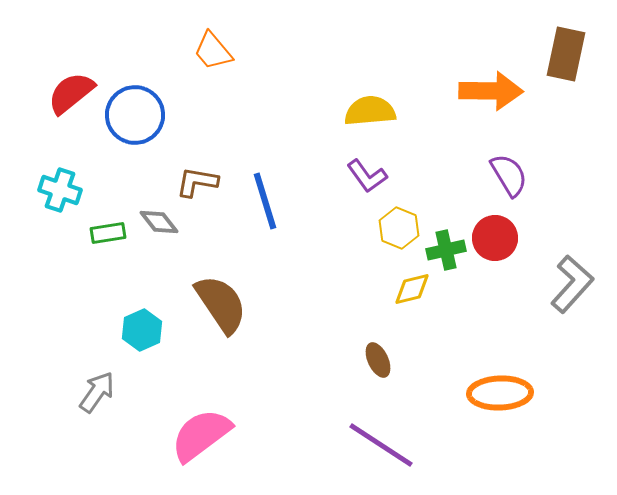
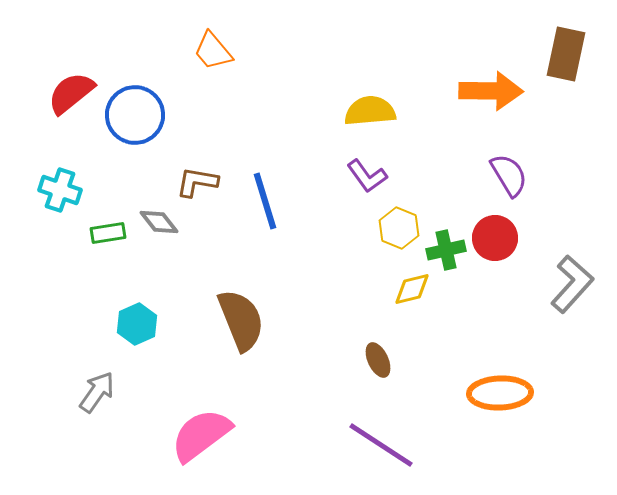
brown semicircle: moved 20 px right, 16 px down; rotated 12 degrees clockwise
cyan hexagon: moved 5 px left, 6 px up
